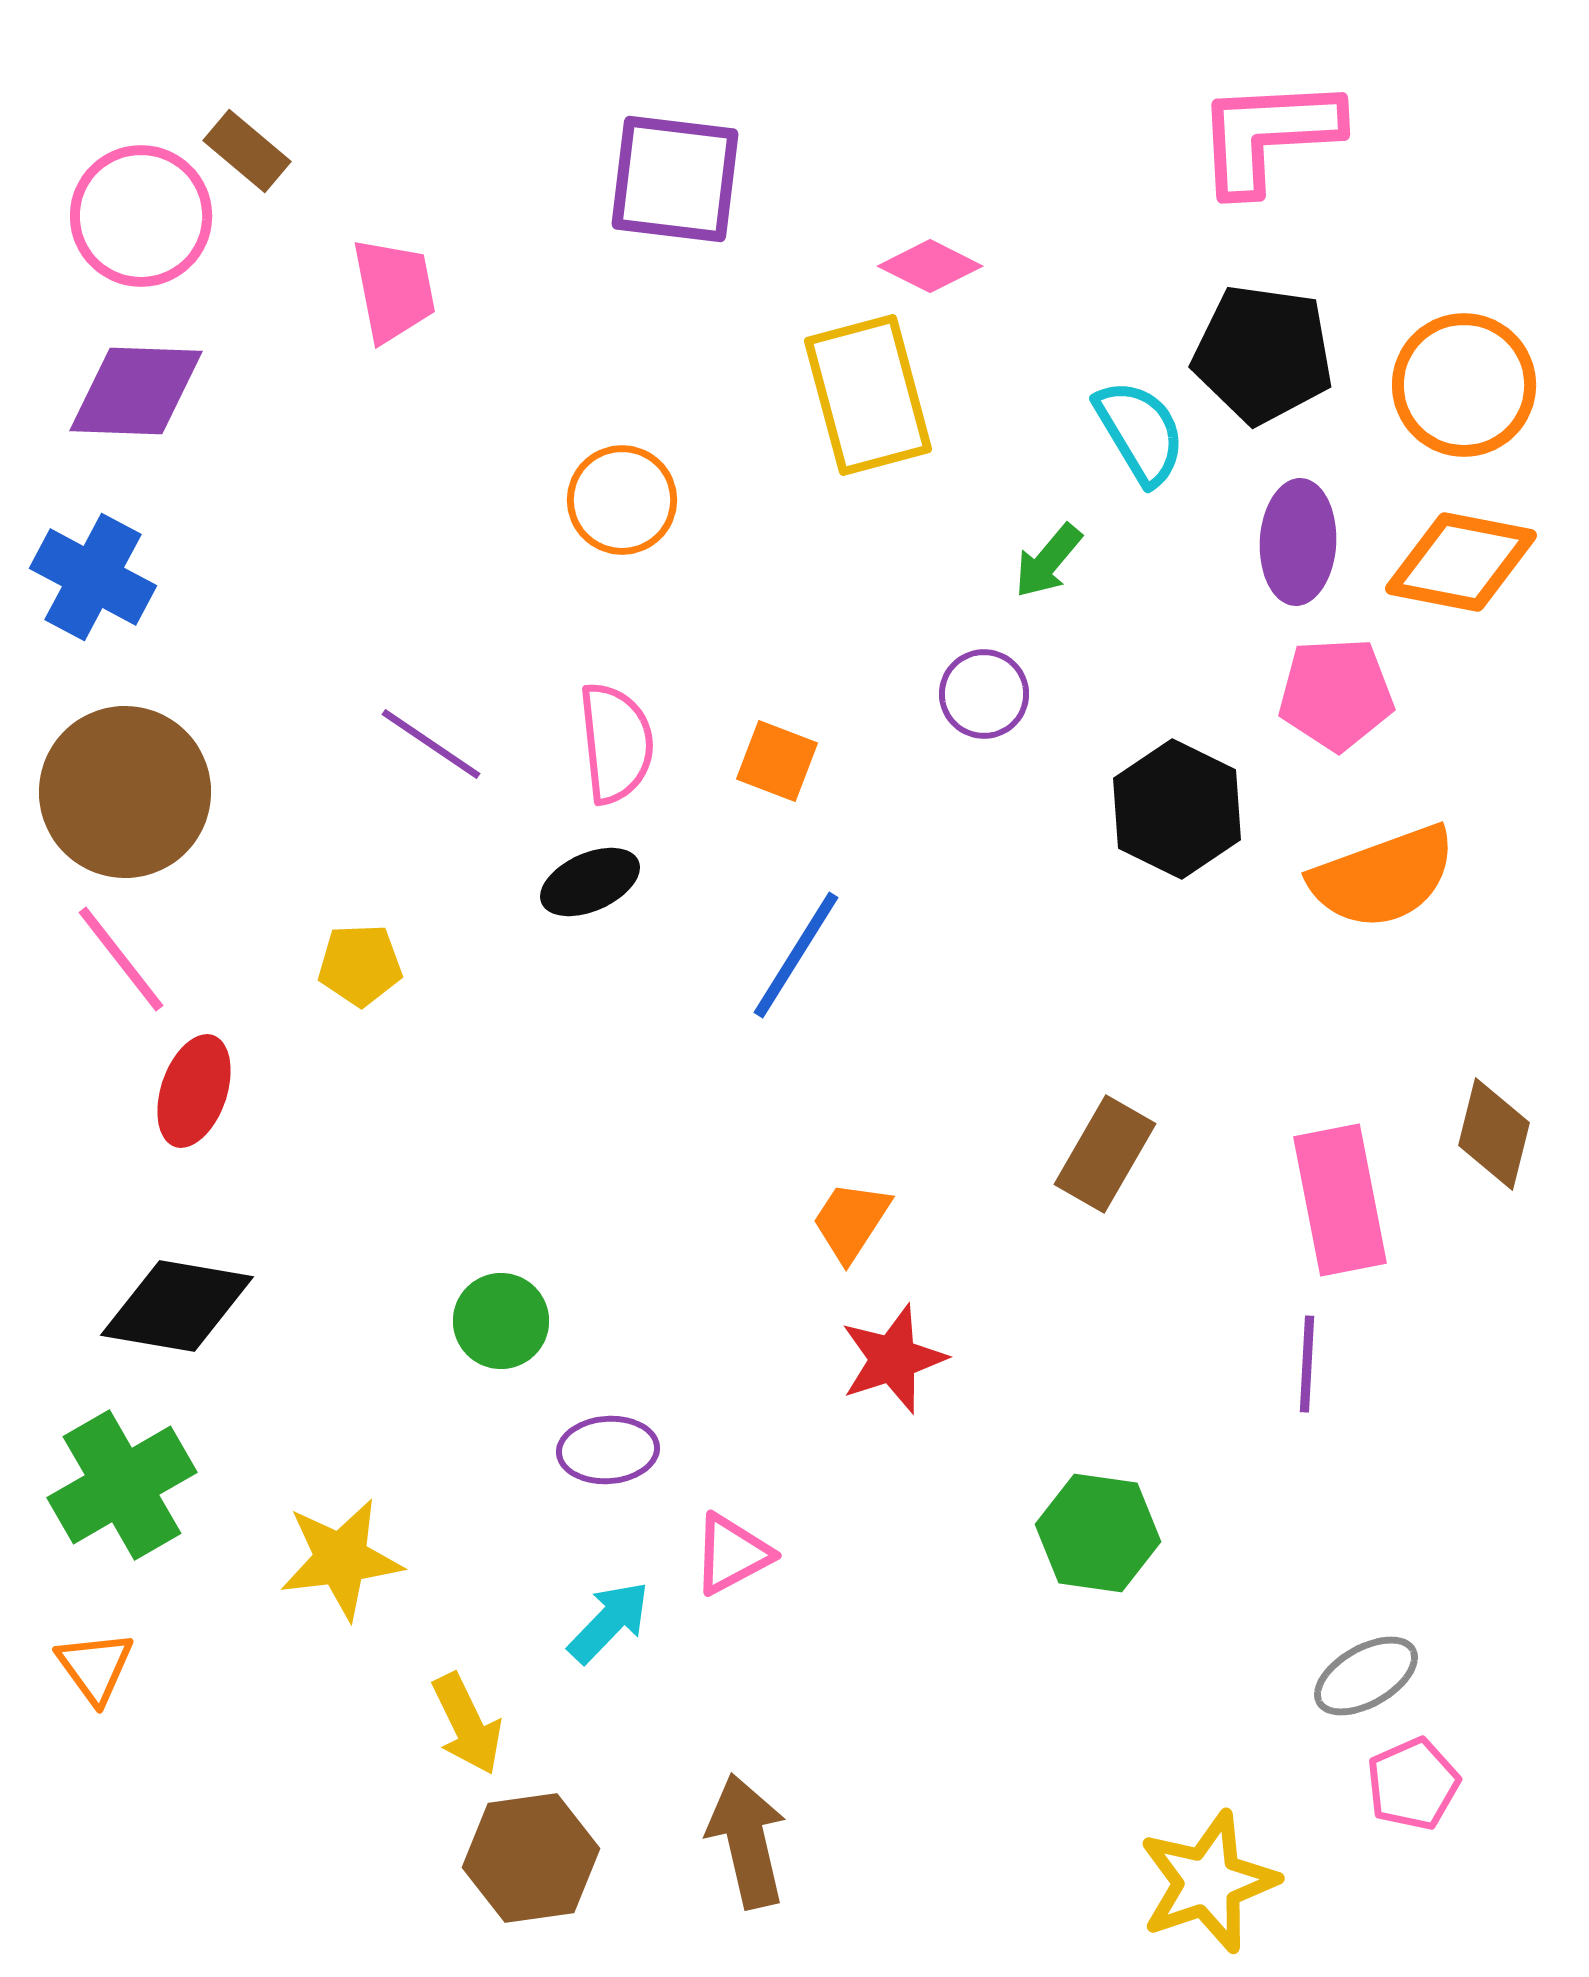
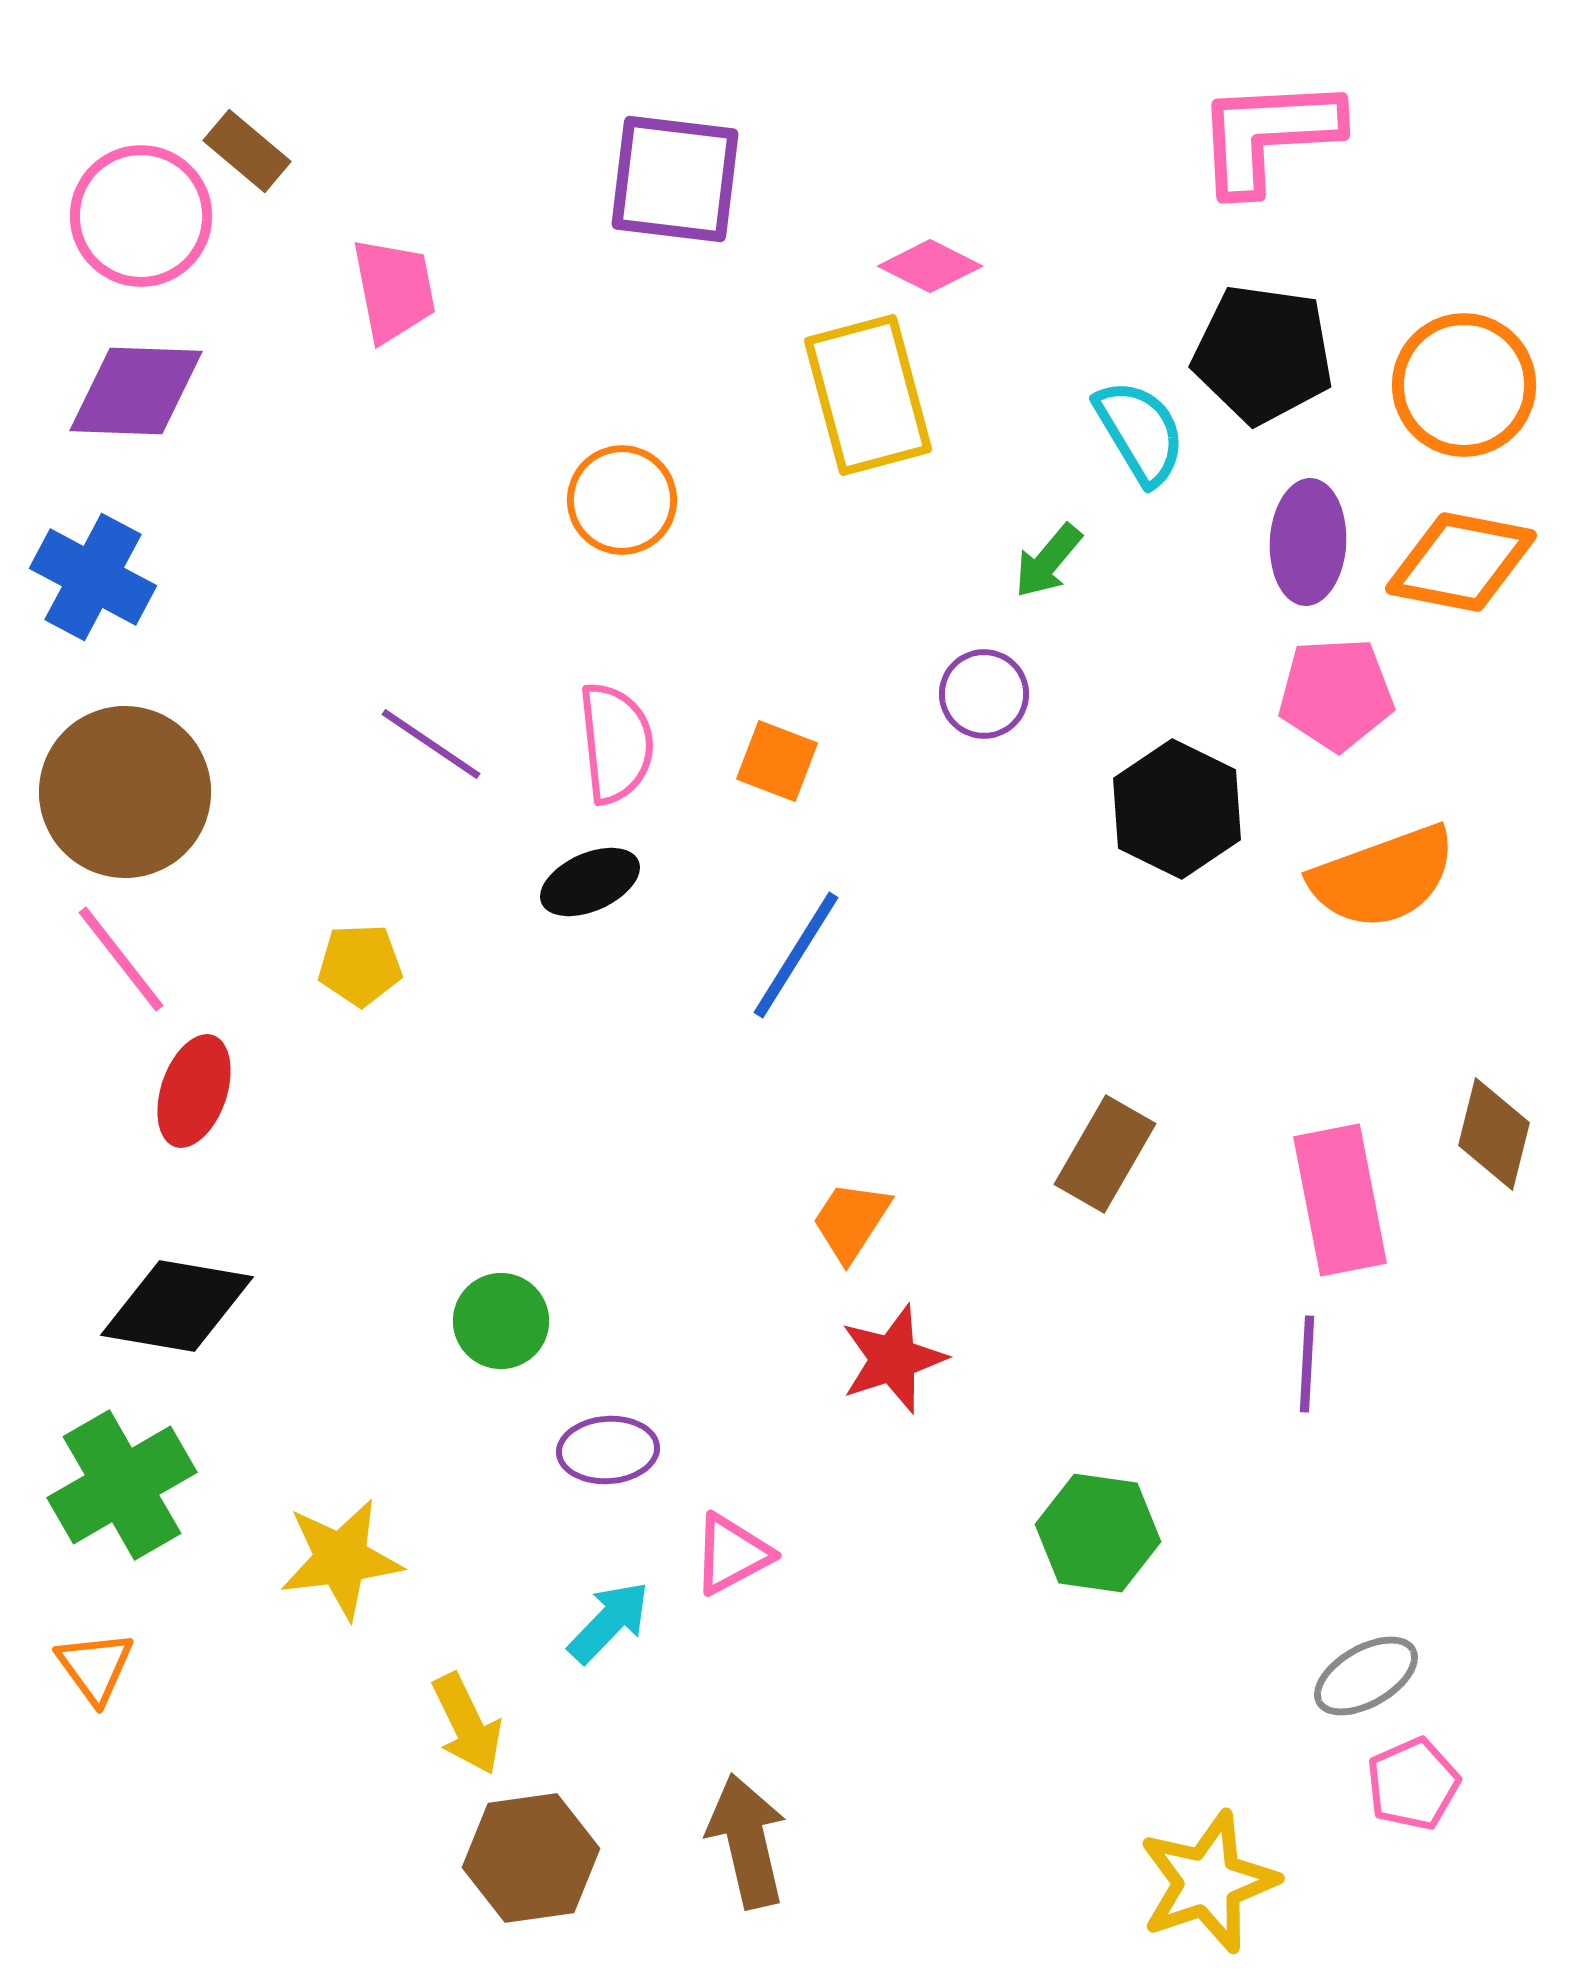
purple ellipse at (1298, 542): moved 10 px right
